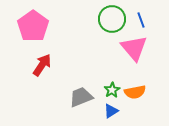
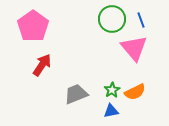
orange semicircle: rotated 15 degrees counterclockwise
gray trapezoid: moved 5 px left, 3 px up
blue triangle: rotated 21 degrees clockwise
